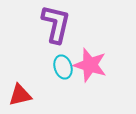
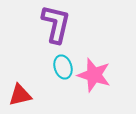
pink star: moved 4 px right, 10 px down
